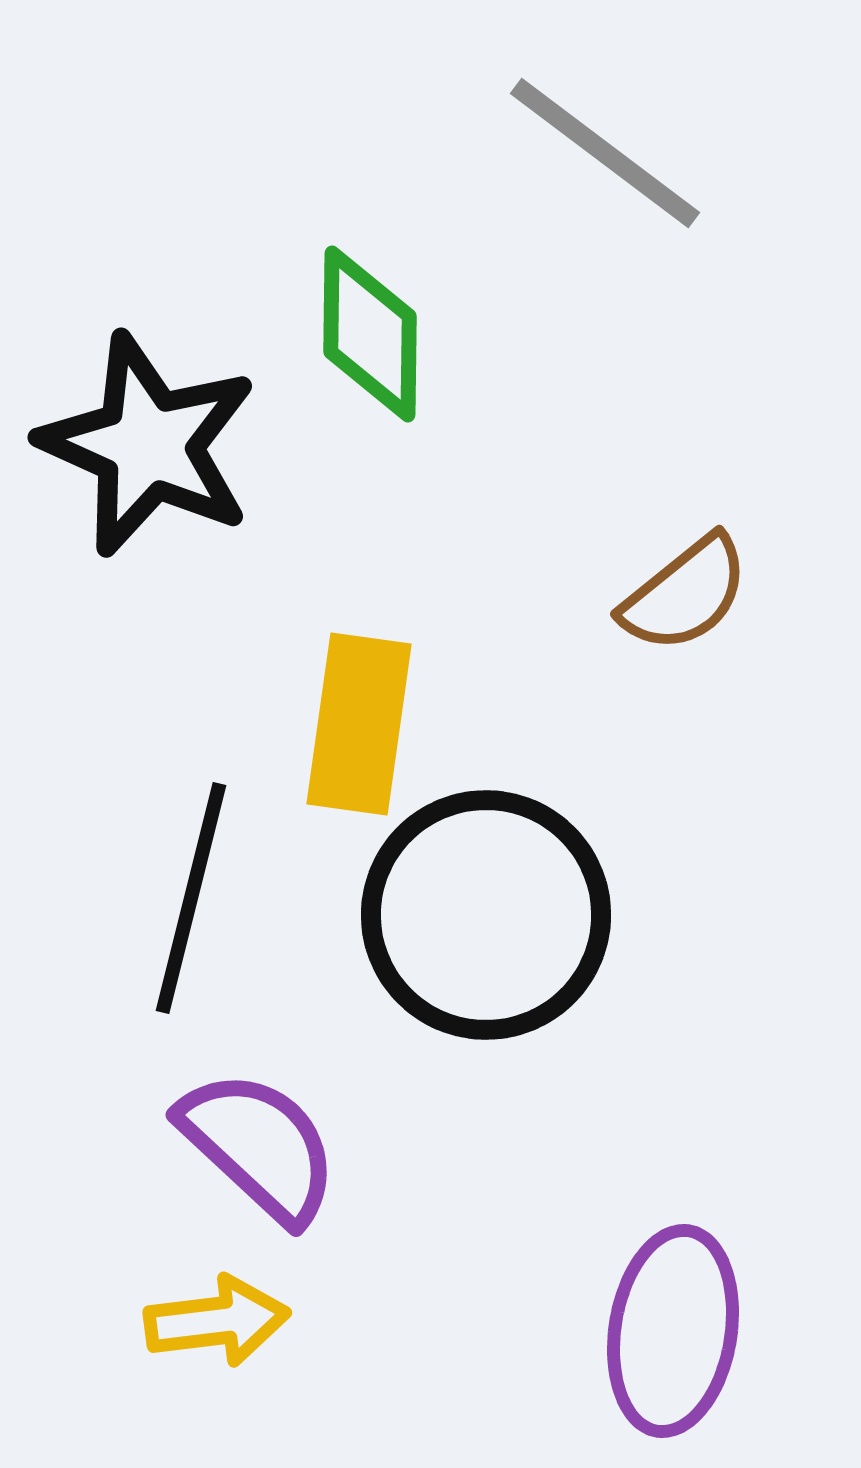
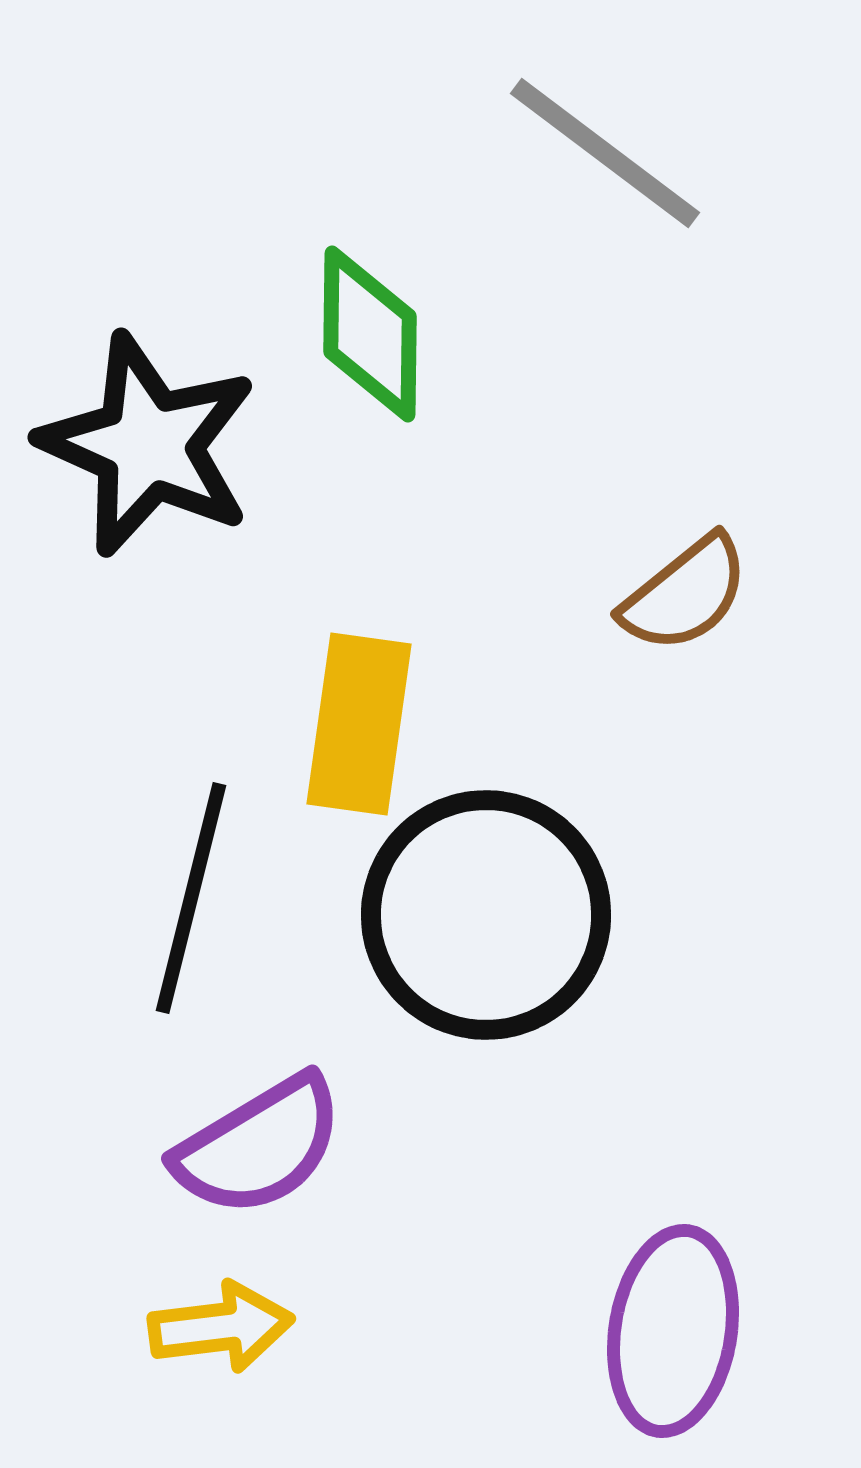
purple semicircle: rotated 106 degrees clockwise
yellow arrow: moved 4 px right, 6 px down
